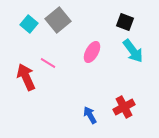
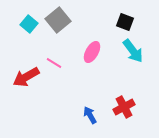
pink line: moved 6 px right
red arrow: rotated 96 degrees counterclockwise
